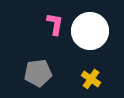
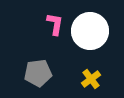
yellow cross: rotated 18 degrees clockwise
